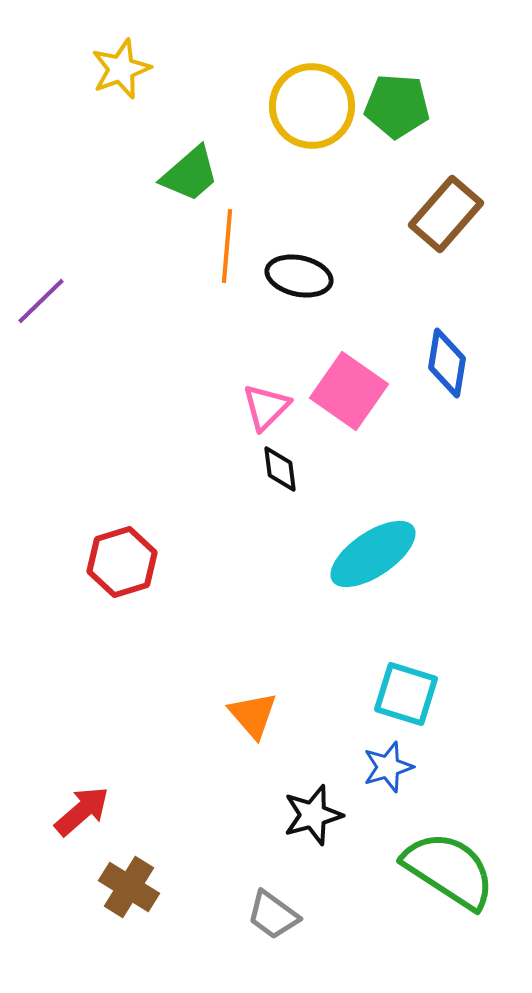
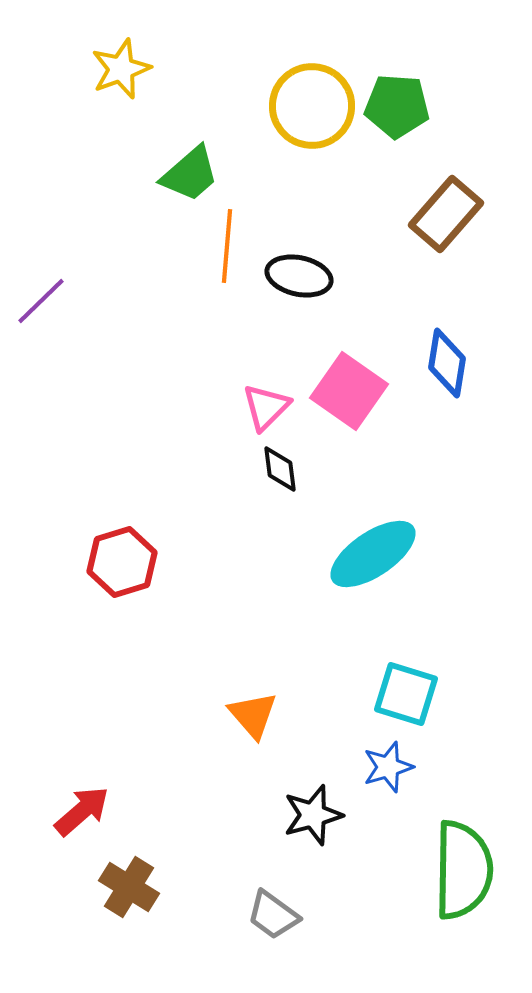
green semicircle: moved 14 px right; rotated 58 degrees clockwise
